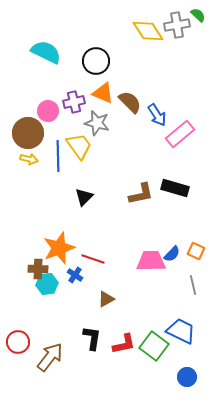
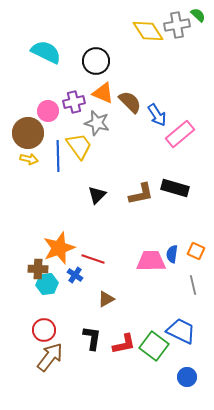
black triangle: moved 13 px right, 2 px up
blue semicircle: rotated 144 degrees clockwise
red circle: moved 26 px right, 12 px up
